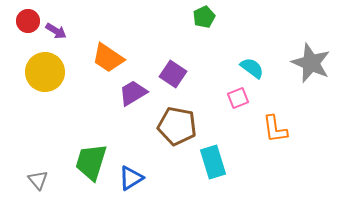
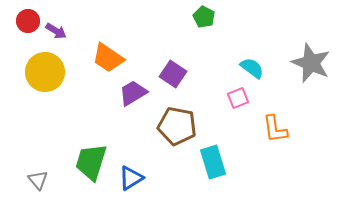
green pentagon: rotated 20 degrees counterclockwise
